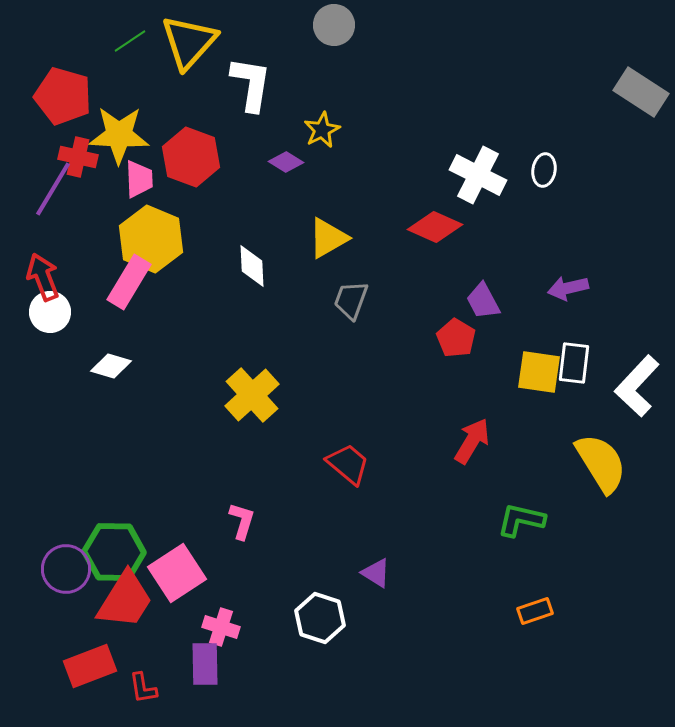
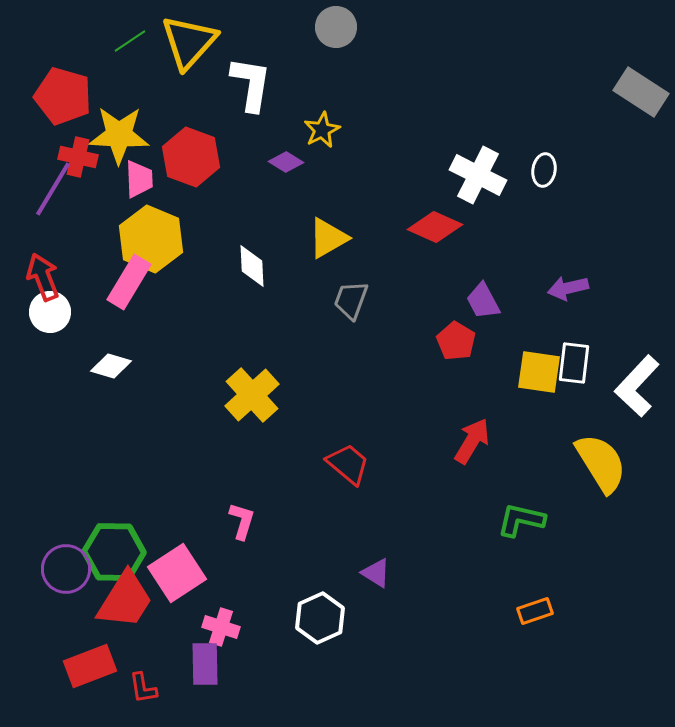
gray circle at (334, 25): moved 2 px right, 2 px down
red pentagon at (456, 338): moved 3 px down
white hexagon at (320, 618): rotated 18 degrees clockwise
